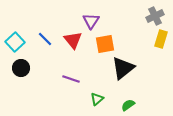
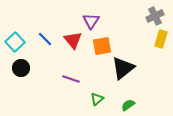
orange square: moved 3 px left, 2 px down
